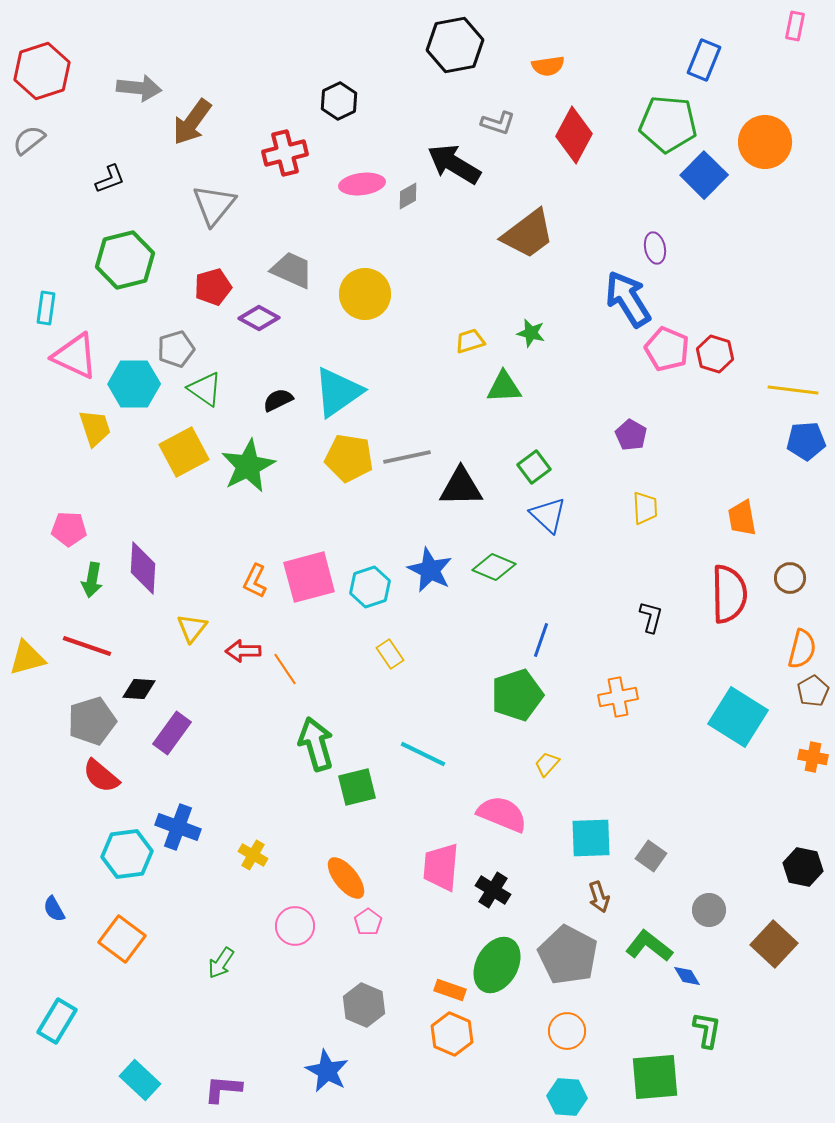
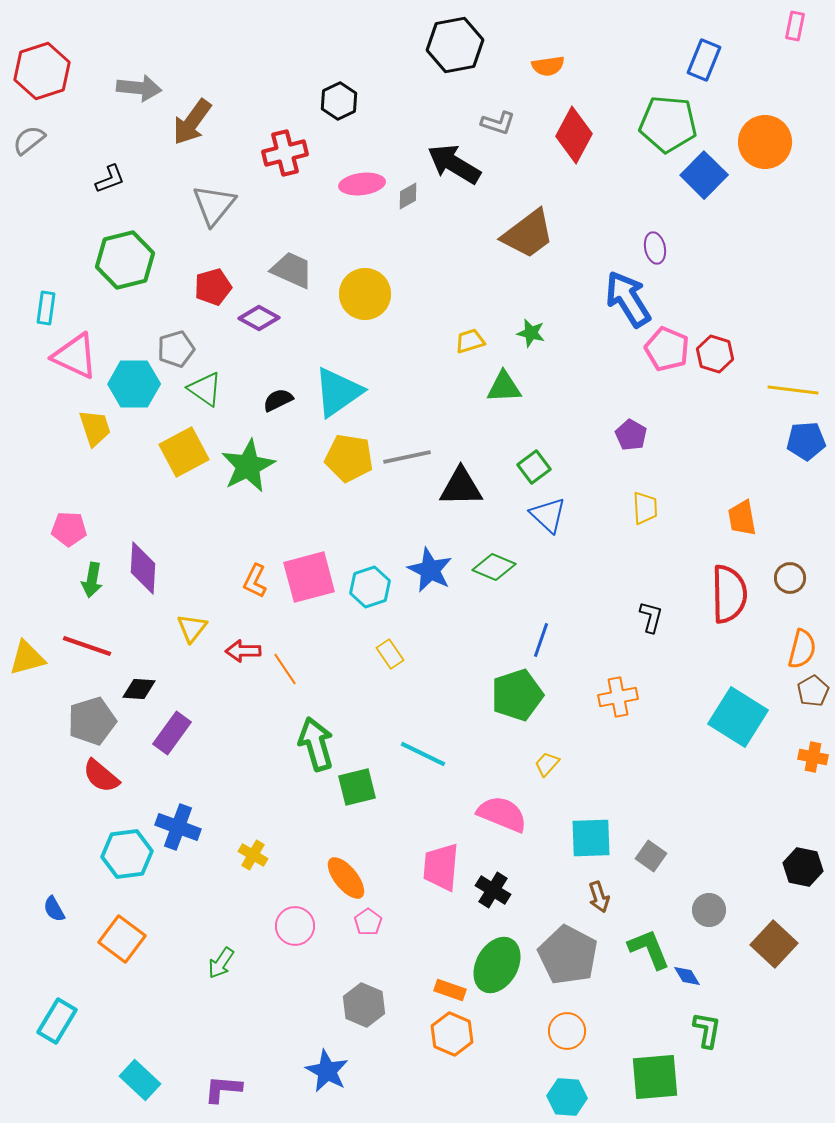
green L-shape at (649, 946): moved 3 px down; rotated 30 degrees clockwise
